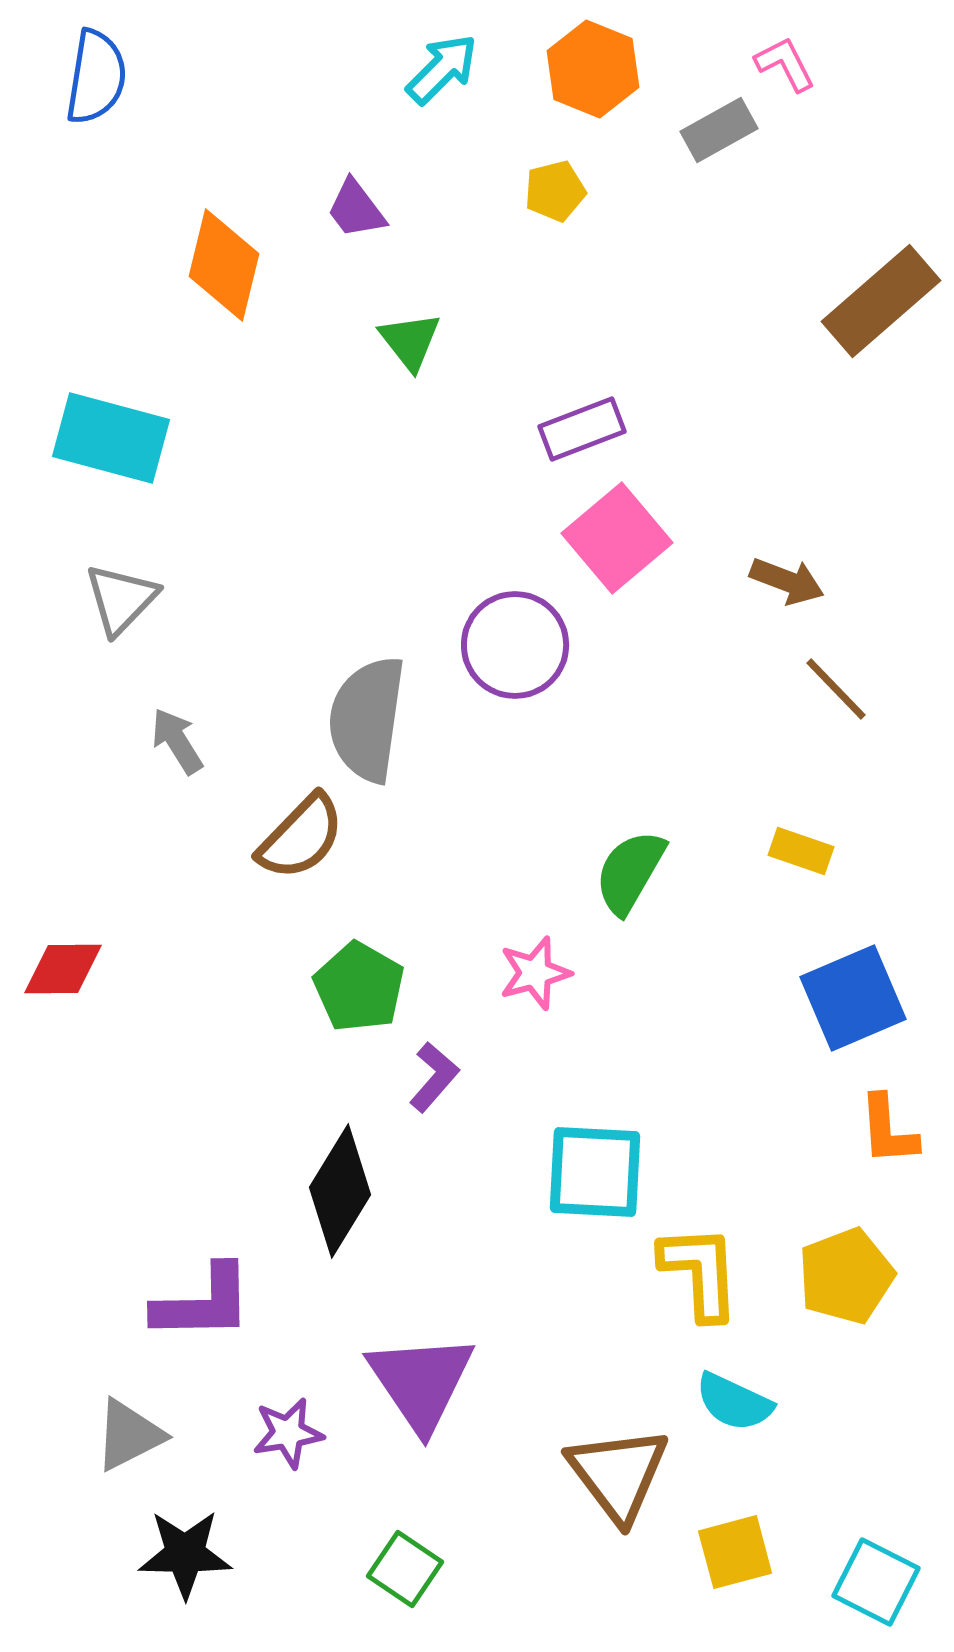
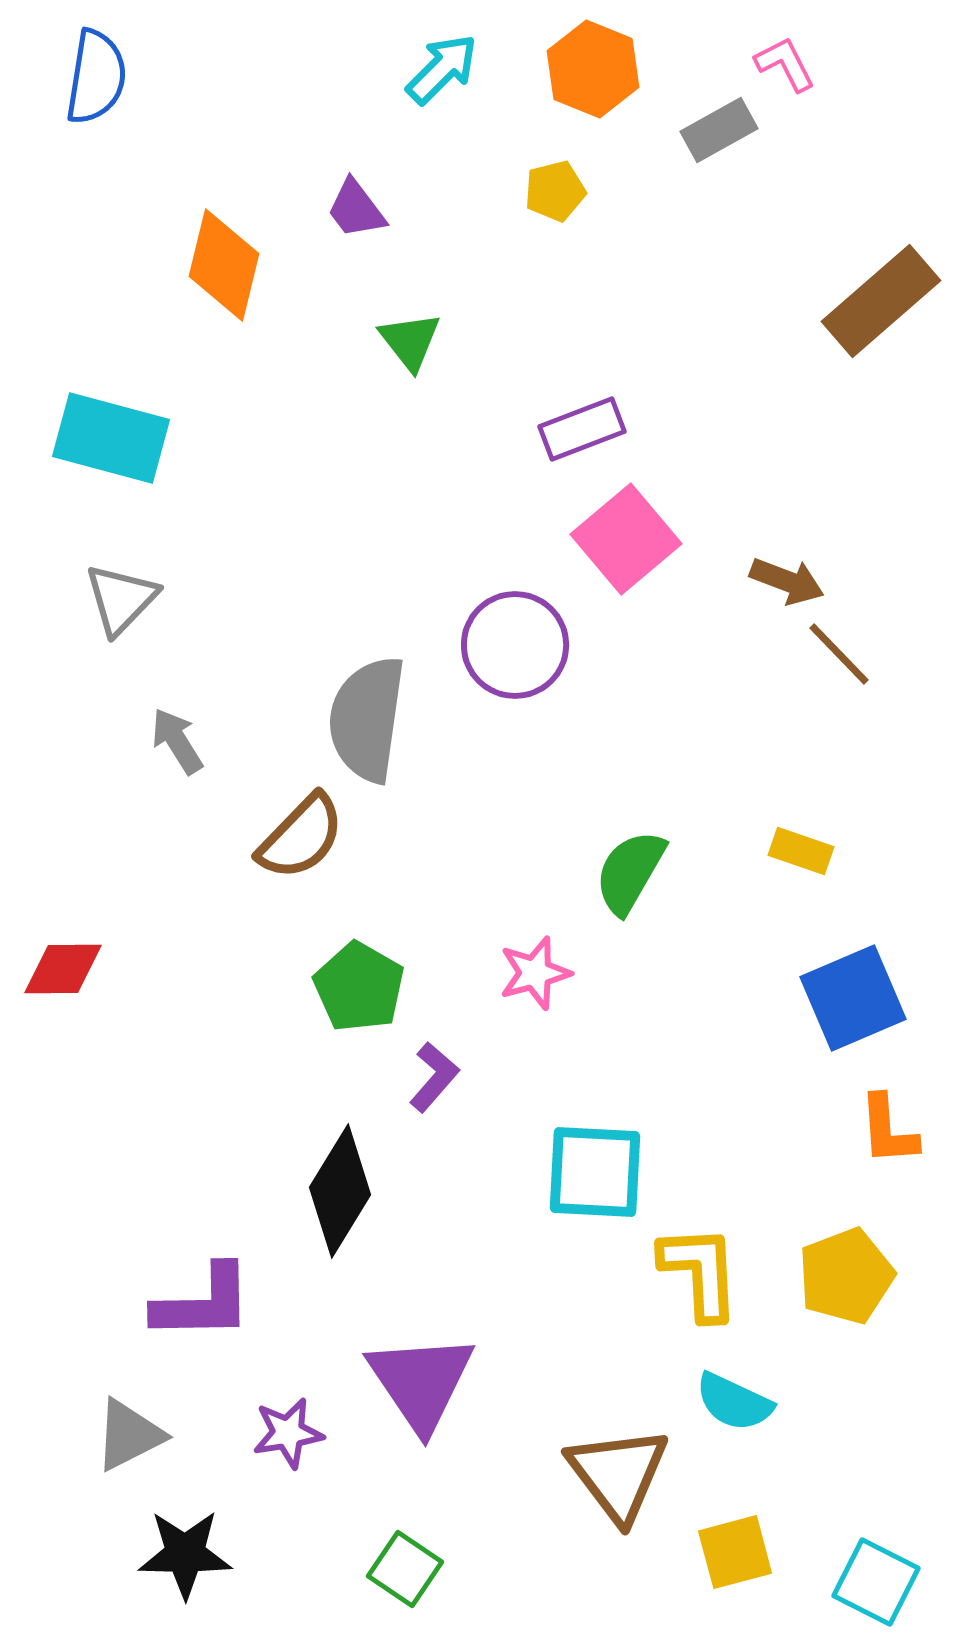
pink square at (617, 538): moved 9 px right, 1 px down
brown line at (836, 689): moved 3 px right, 35 px up
